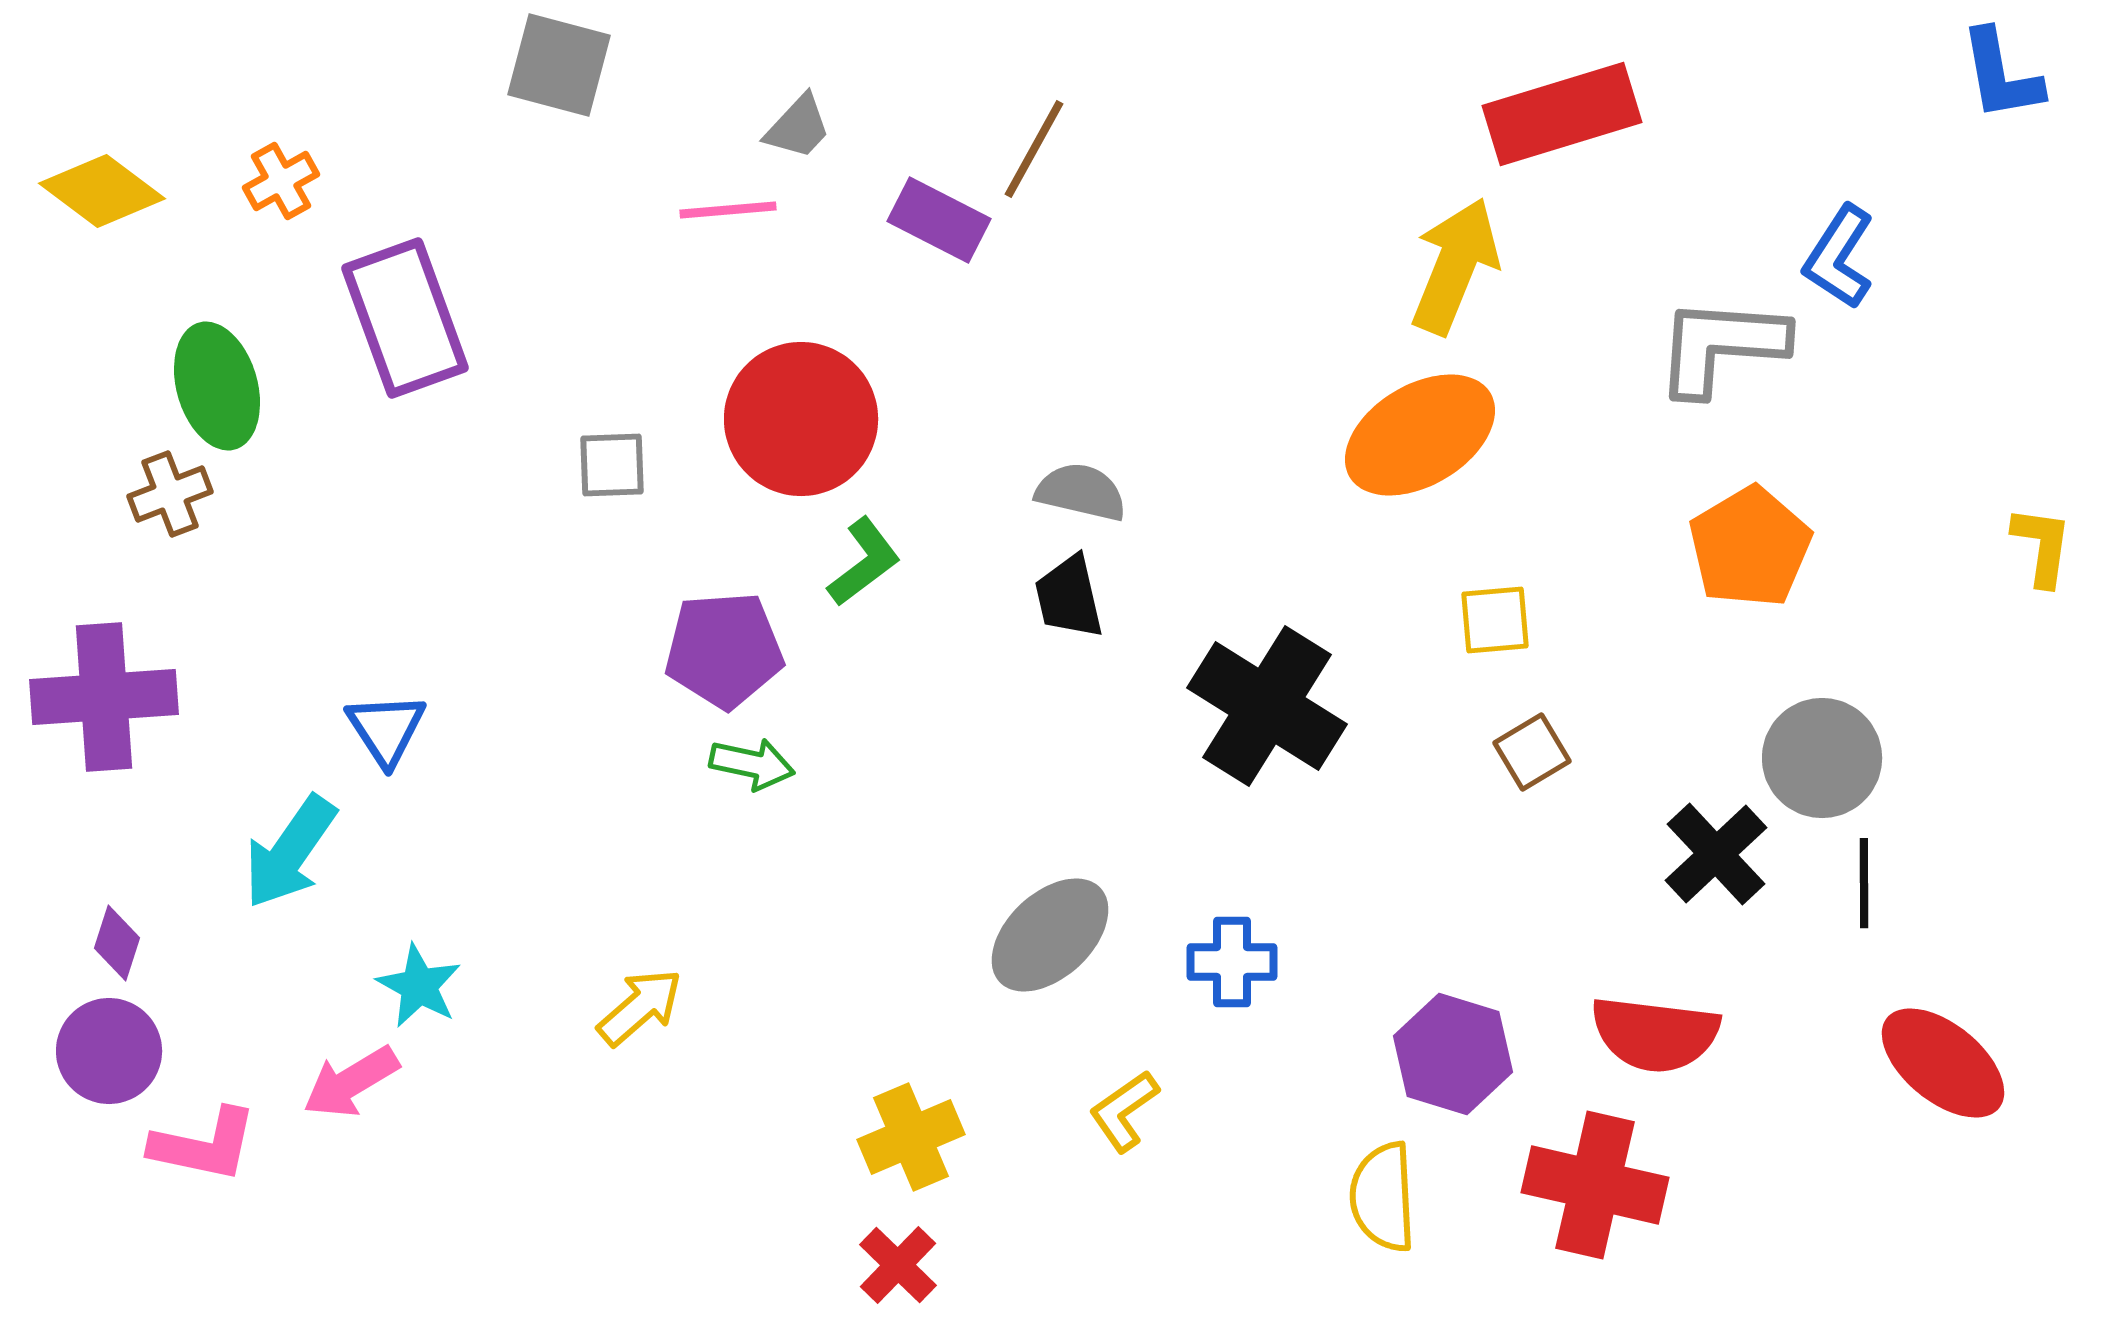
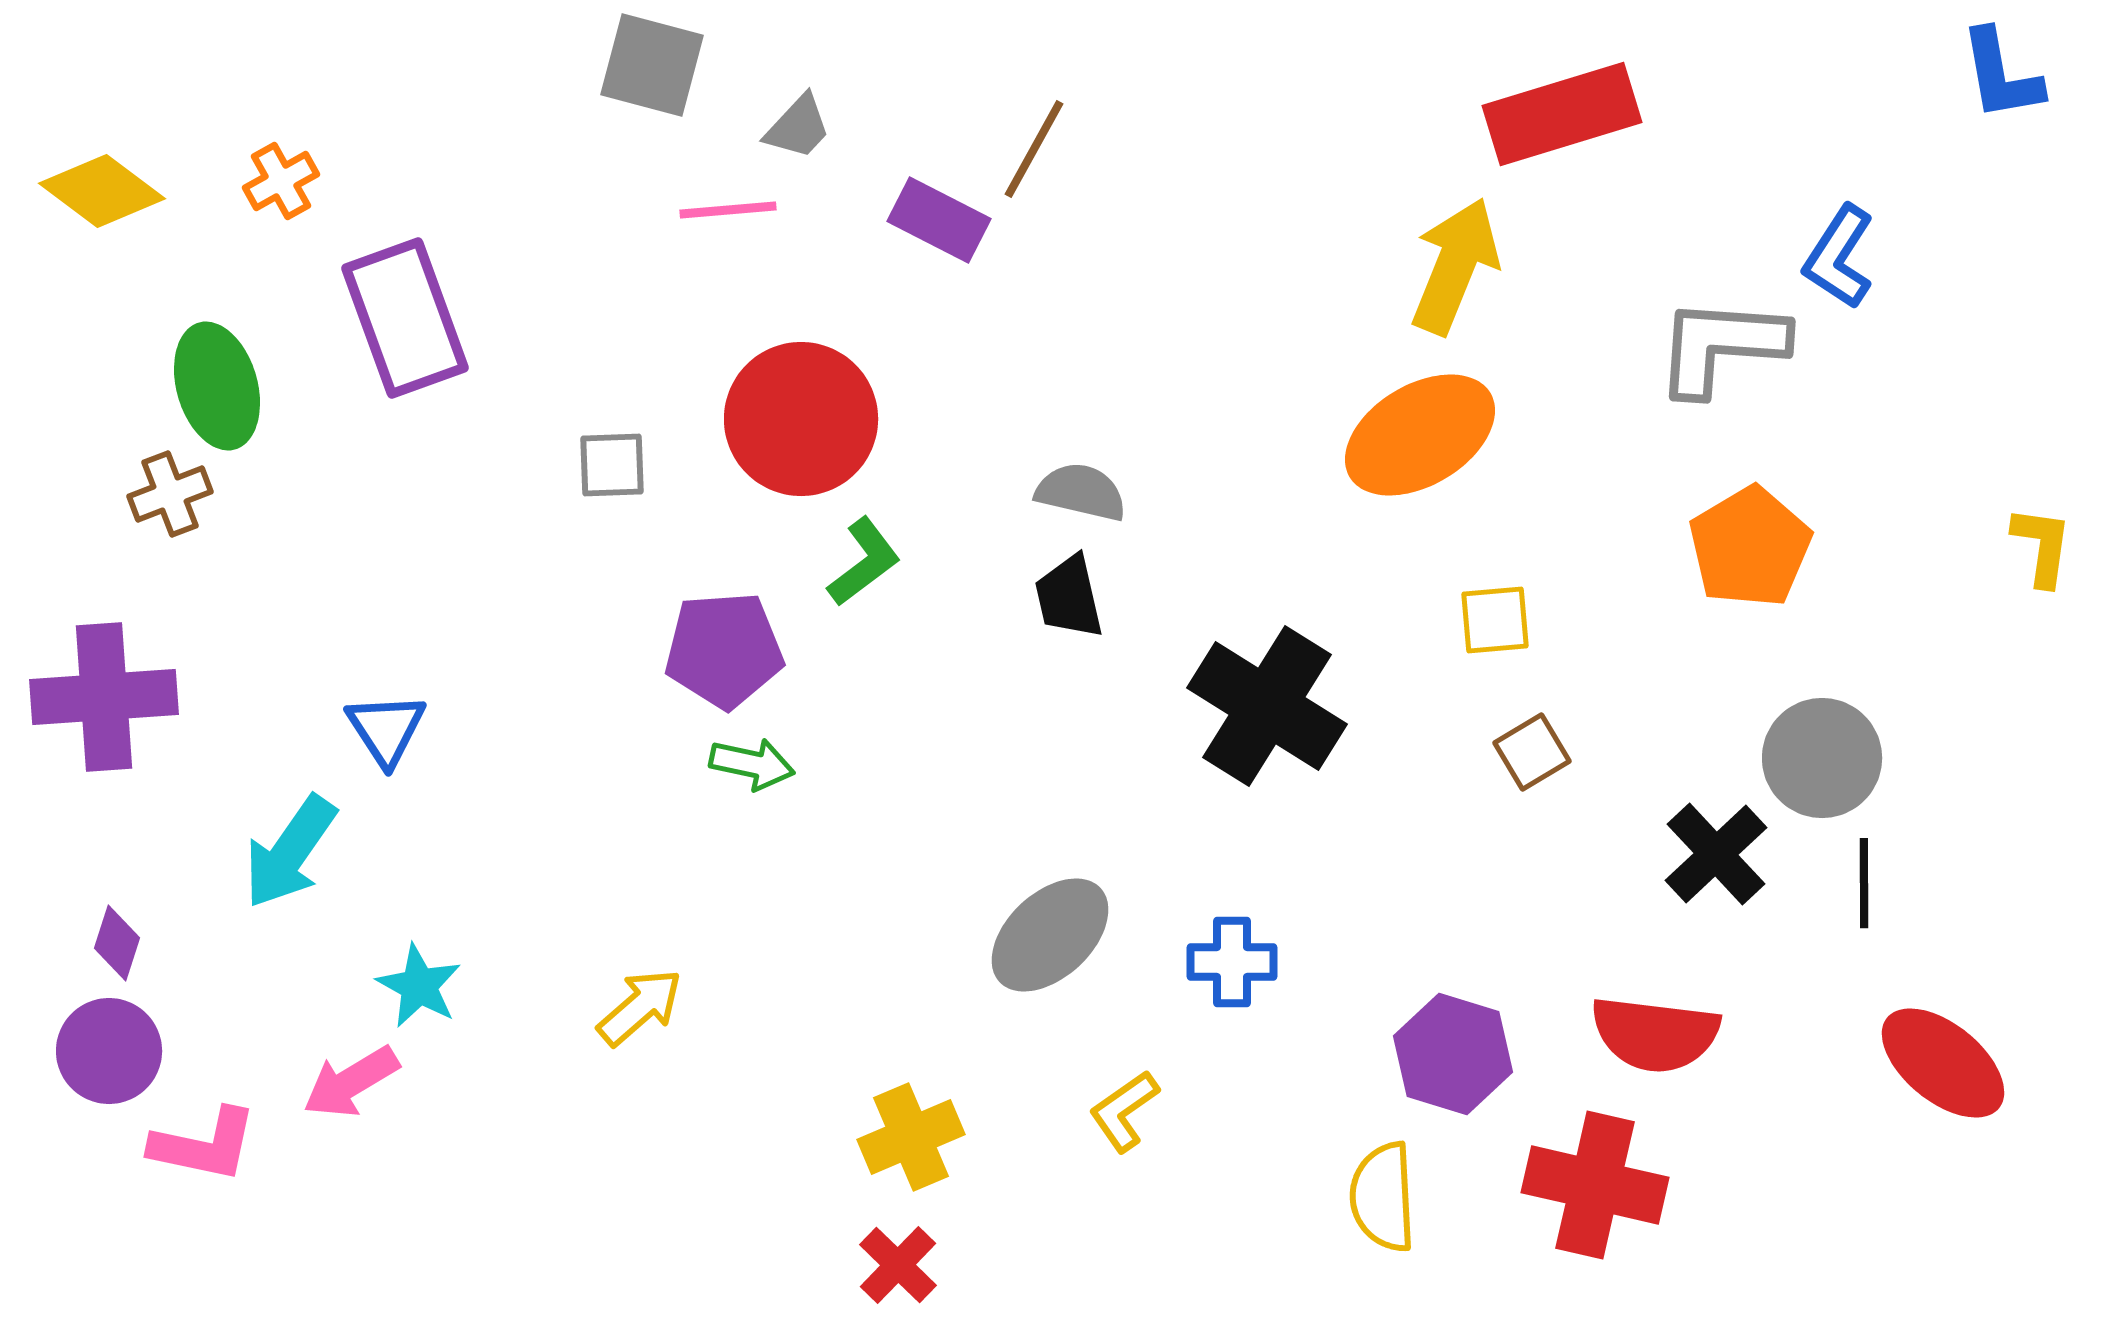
gray square at (559, 65): moved 93 px right
